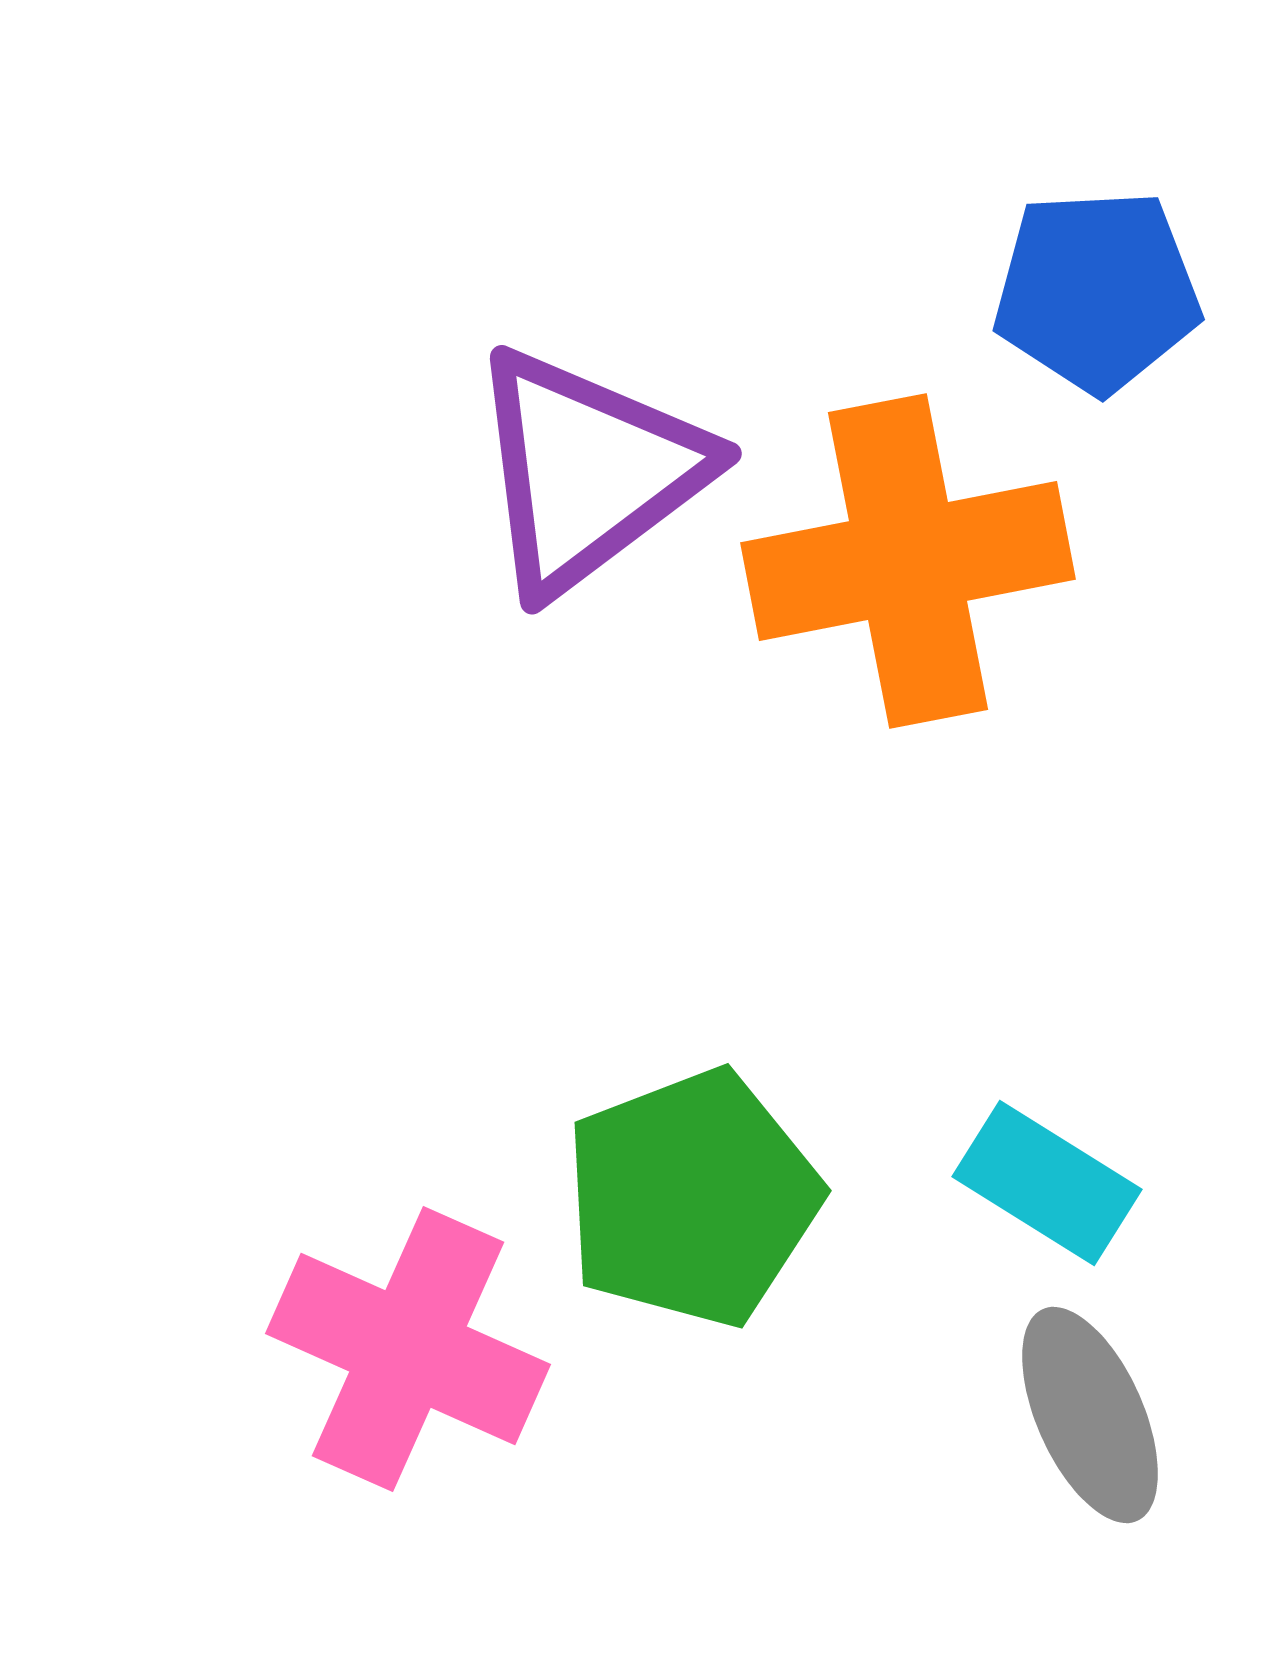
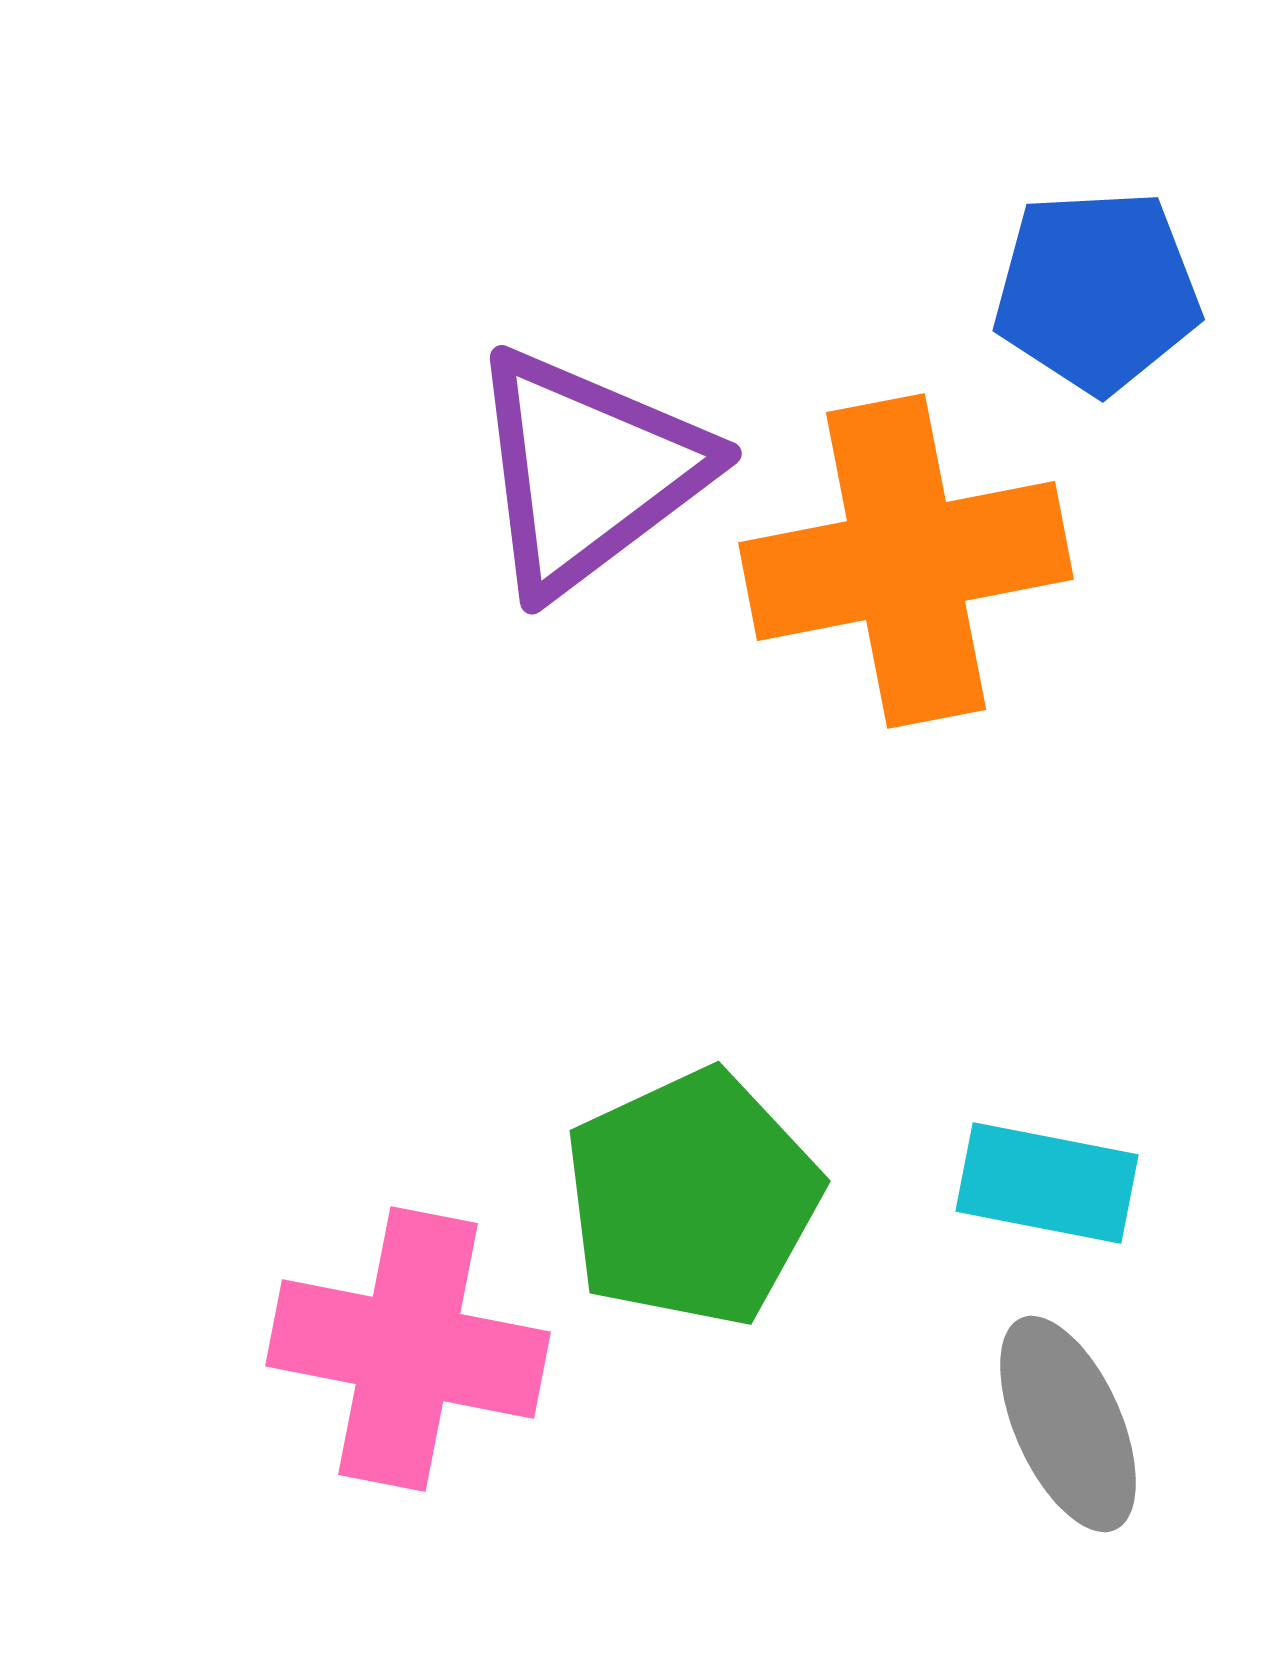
orange cross: moved 2 px left
cyan rectangle: rotated 21 degrees counterclockwise
green pentagon: rotated 4 degrees counterclockwise
pink cross: rotated 13 degrees counterclockwise
gray ellipse: moved 22 px left, 9 px down
